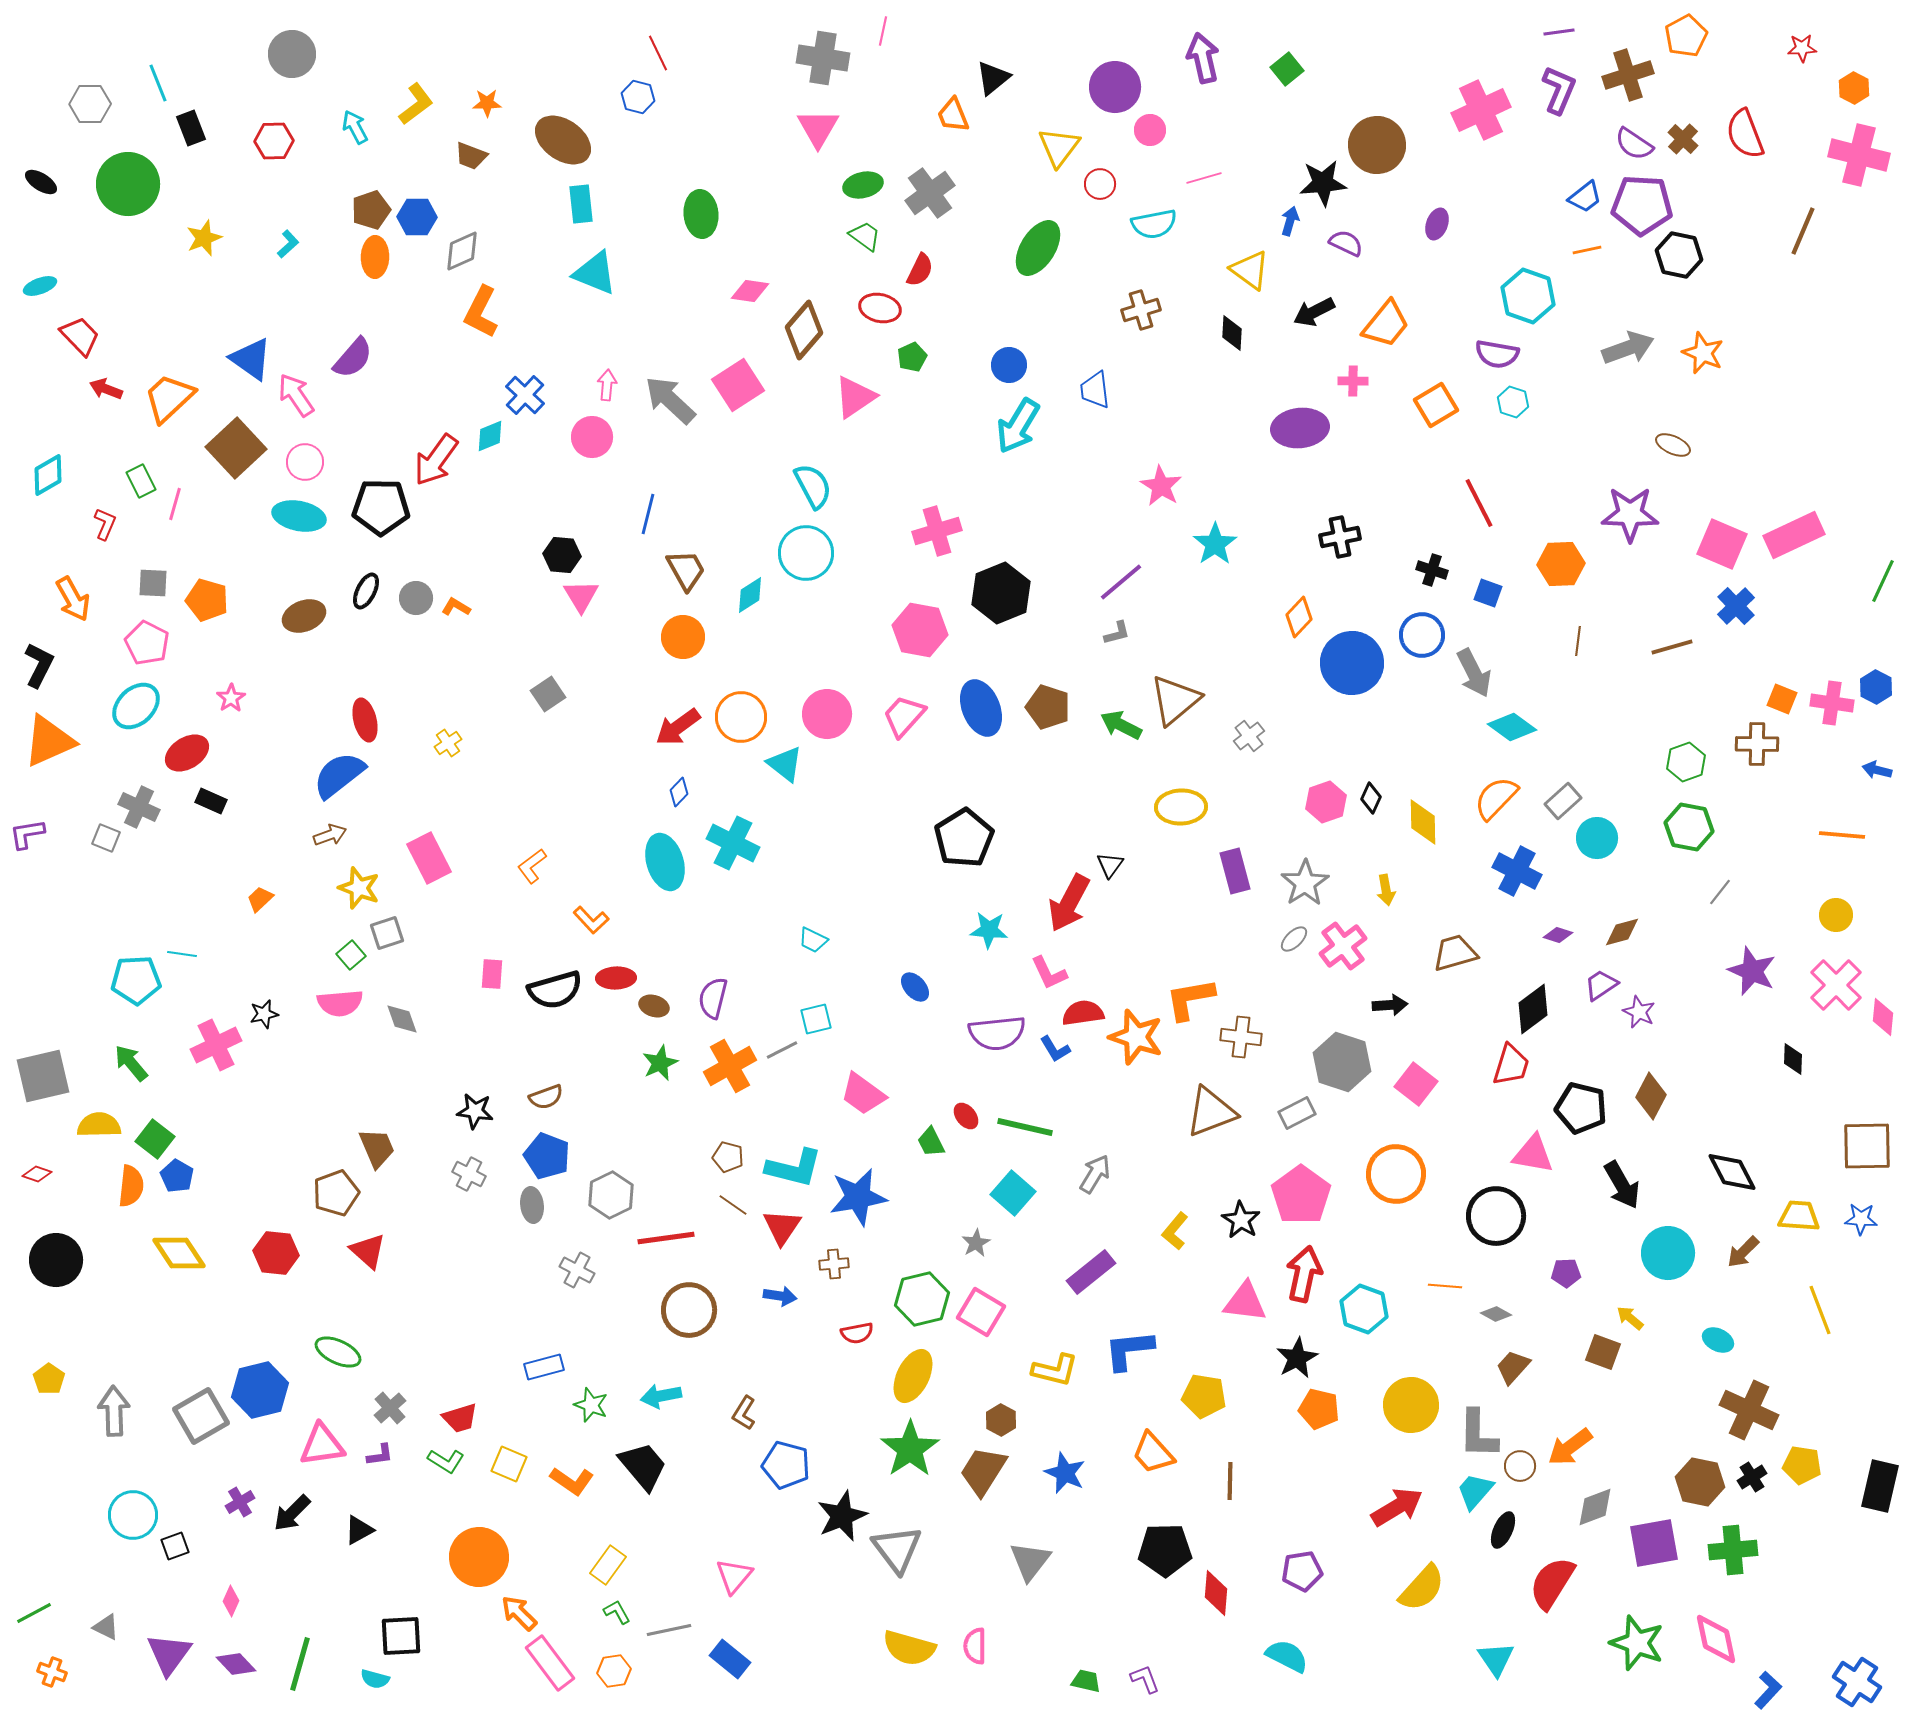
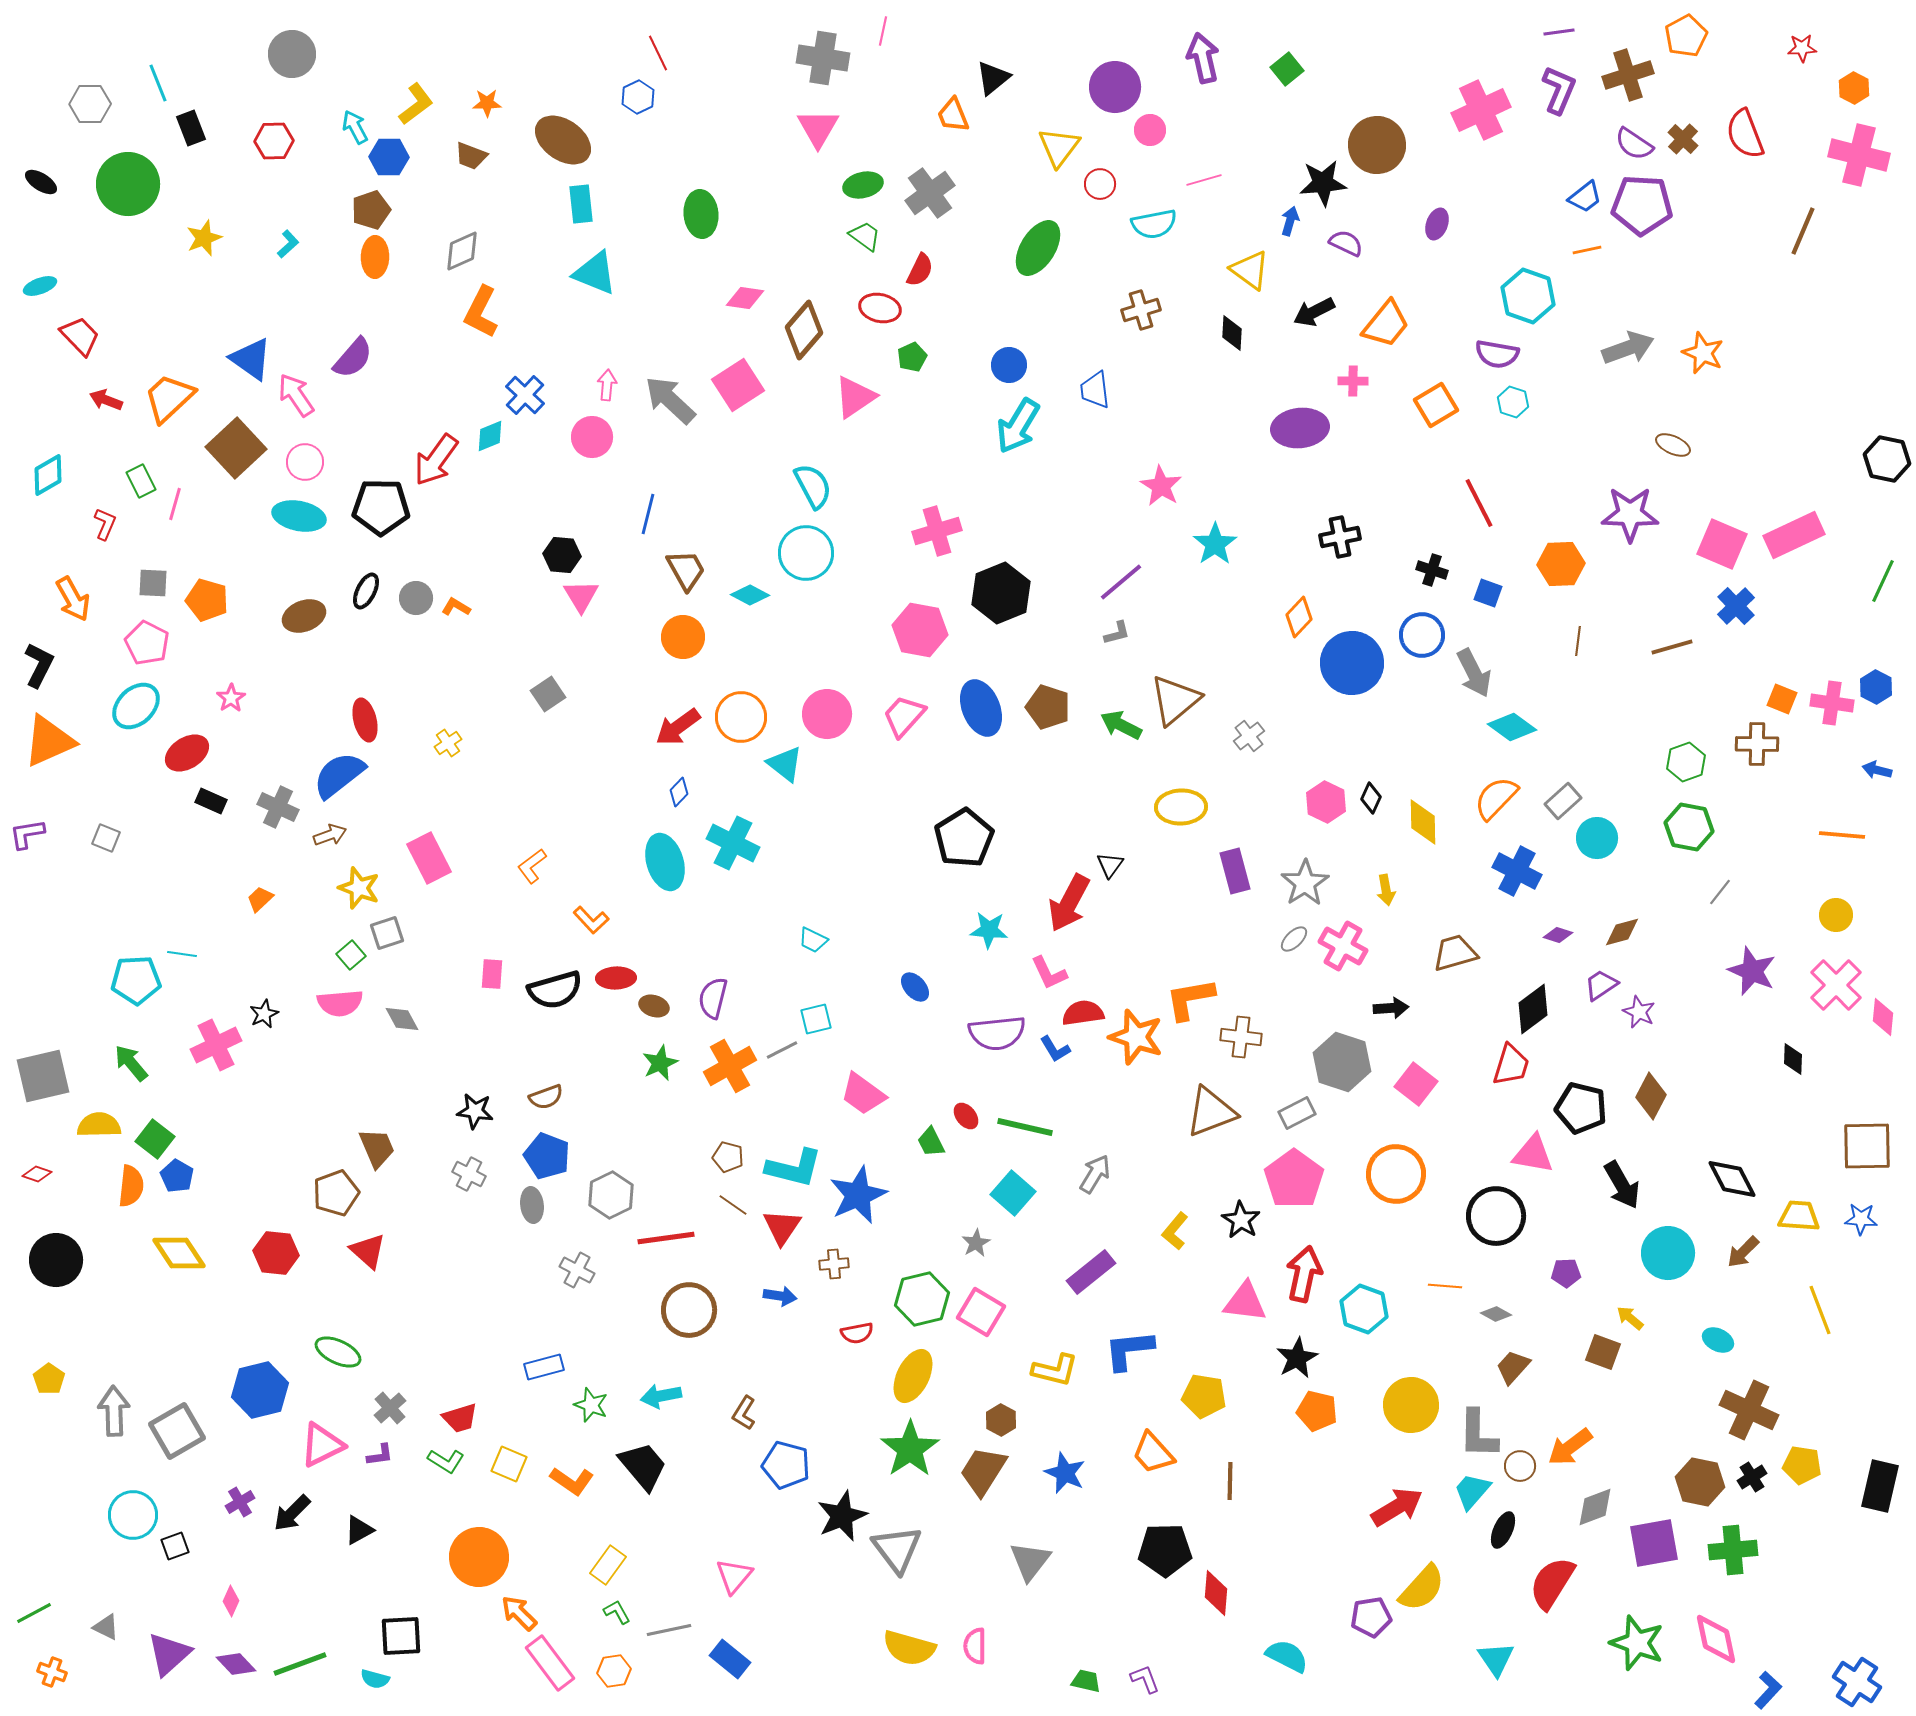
blue hexagon at (638, 97): rotated 20 degrees clockwise
pink line at (1204, 178): moved 2 px down
blue hexagon at (417, 217): moved 28 px left, 60 px up
black hexagon at (1679, 255): moved 208 px right, 204 px down
pink diamond at (750, 291): moved 5 px left, 7 px down
red arrow at (106, 389): moved 11 px down
cyan diamond at (750, 595): rotated 60 degrees clockwise
pink hexagon at (1326, 802): rotated 15 degrees counterclockwise
gray cross at (139, 807): moved 139 px right
pink cross at (1343, 946): rotated 24 degrees counterclockwise
black arrow at (1390, 1005): moved 1 px right, 3 px down
black star at (264, 1014): rotated 12 degrees counterclockwise
gray diamond at (402, 1019): rotated 9 degrees counterclockwise
black diamond at (1732, 1172): moved 7 px down
pink pentagon at (1301, 1195): moved 7 px left, 16 px up
blue star at (858, 1197): moved 2 px up; rotated 14 degrees counterclockwise
orange pentagon at (1319, 1409): moved 2 px left, 2 px down
gray square at (201, 1416): moved 24 px left, 15 px down
pink triangle at (322, 1445): rotated 18 degrees counterclockwise
cyan trapezoid at (1475, 1491): moved 3 px left
purple pentagon at (1302, 1571): moved 69 px right, 46 px down
purple triangle at (169, 1654): rotated 12 degrees clockwise
green line at (300, 1664): rotated 54 degrees clockwise
